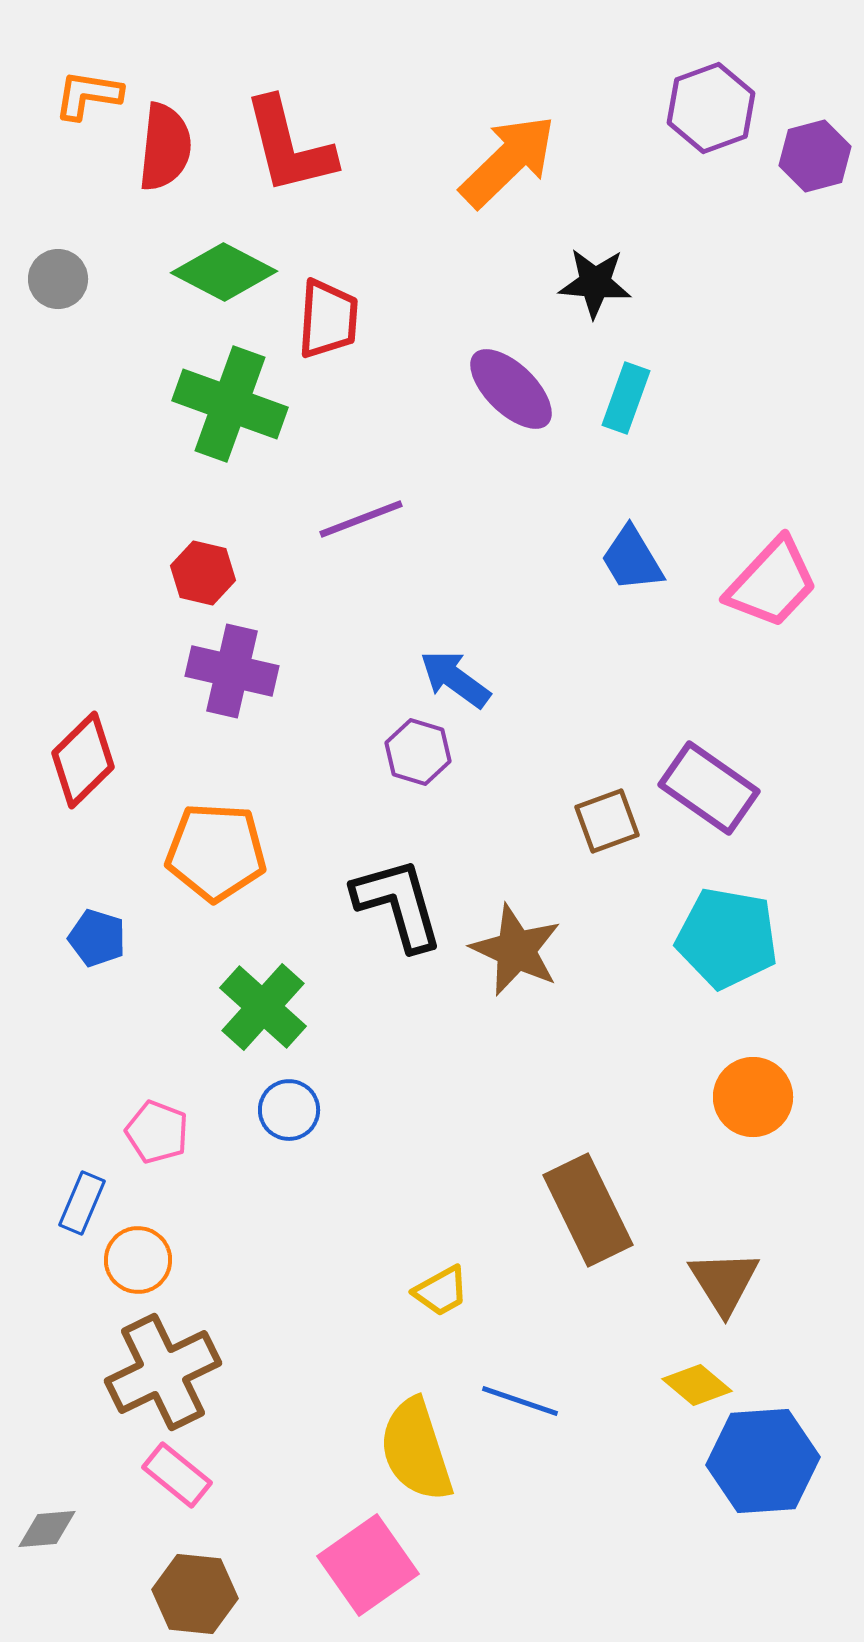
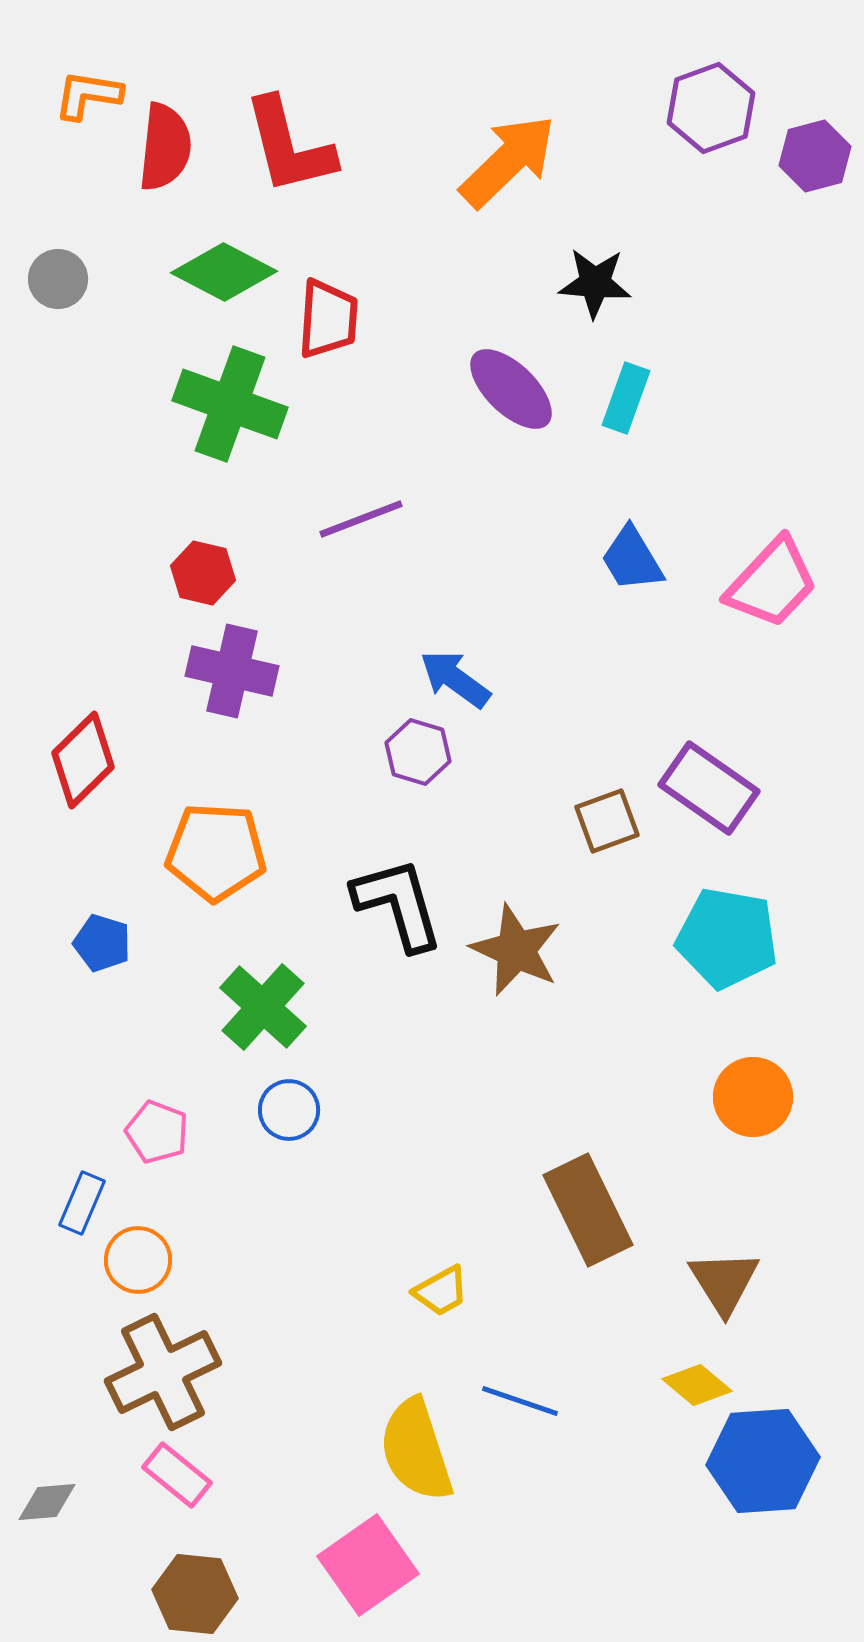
blue pentagon at (97, 938): moved 5 px right, 5 px down
gray diamond at (47, 1529): moved 27 px up
